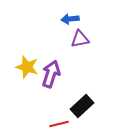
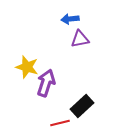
purple arrow: moved 5 px left, 9 px down
red line: moved 1 px right, 1 px up
